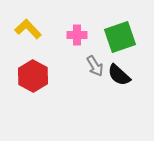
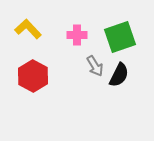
black semicircle: rotated 105 degrees counterclockwise
